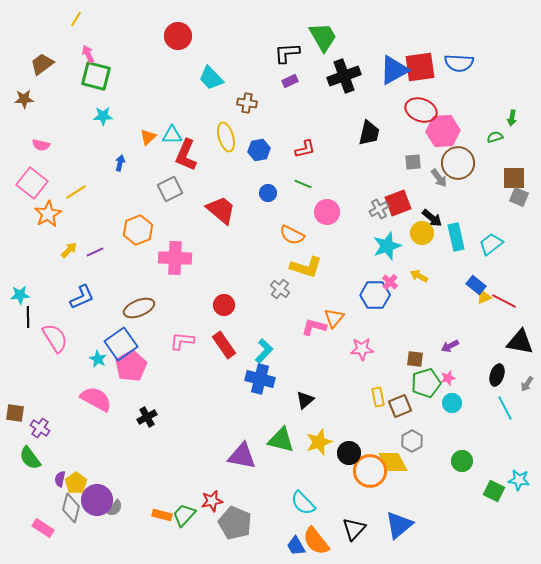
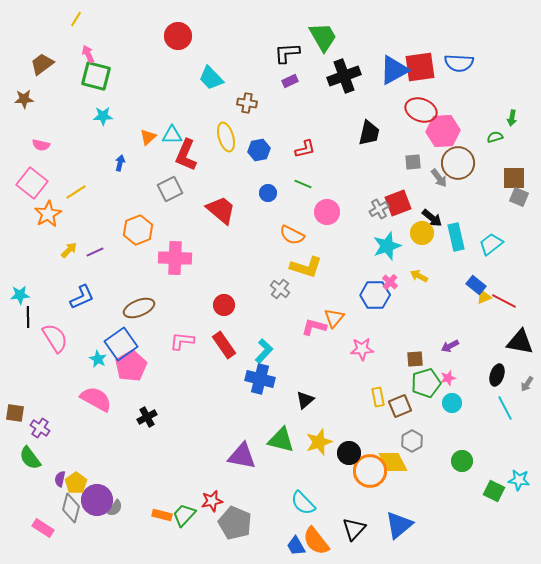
brown square at (415, 359): rotated 12 degrees counterclockwise
